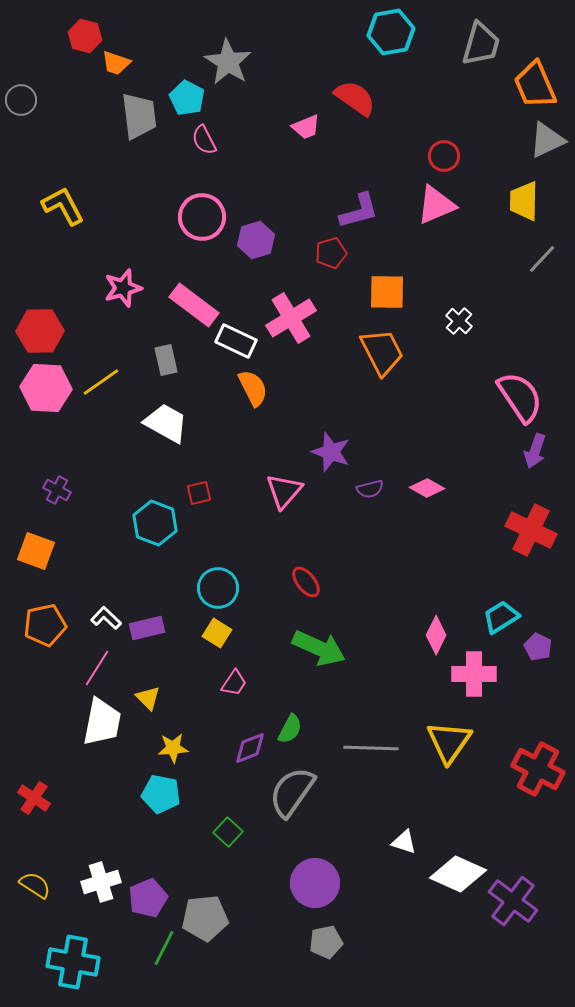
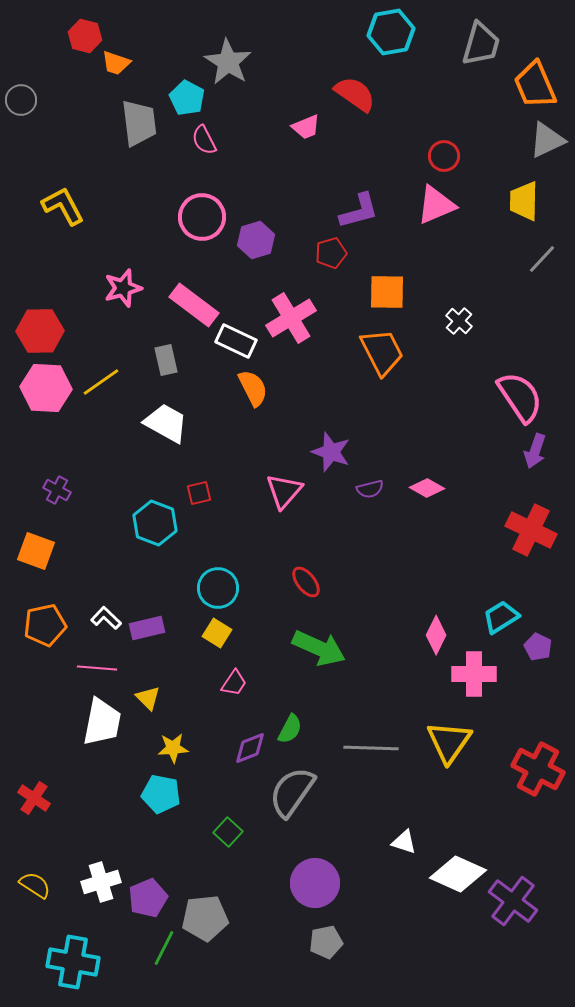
red semicircle at (355, 98): moved 4 px up
gray trapezoid at (139, 116): moved 7 px down
pink line at (97, 668): rotated 63 degrees clockwise
